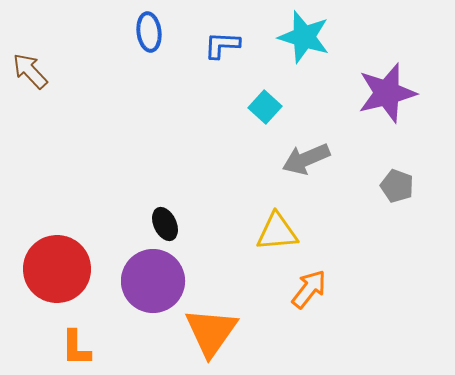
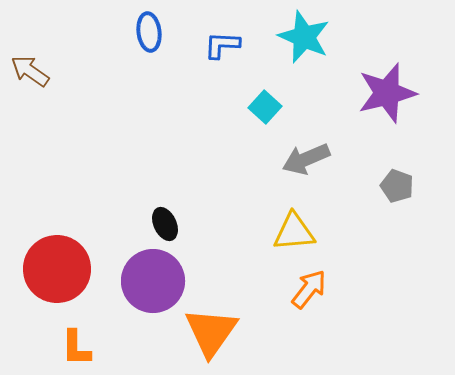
cyan star: rotated 6 degrees clockwise
brown arrow: rotated 12 degrees counterclockwise
yellow triangle: moved 17 px right
